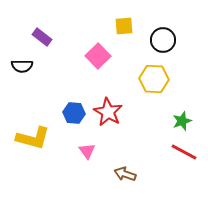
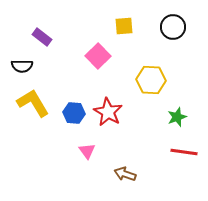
black circle: moved 10 px right, 13 px up
yellow hexagon: moved 3 px left, 1 px down
green star: moved 5 px left, 4 px up
yellow L-shape: moved 35 px up; rotated 136 degrees counterclockwise
red line: rotated 20 degrees counterclockwise
